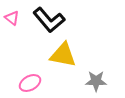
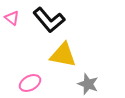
gray star: moved 8 px left, 3 px down; rotated 20 degrees clockwise
